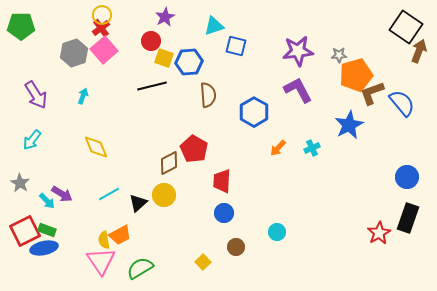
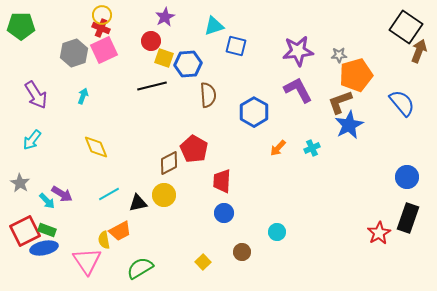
red cross at (101, 28): rotated 30 degrees counterclockwise
pink square at (104, 50): rotated 16 degrees clockwise
blue hexagon at (189, 62): moved 1 px left, 2 px down
brown L-shape at (372, 93): moved 32 px left, 9 px down
black triangle at (138, 203): rotated 30 degrees clockwise
orange trapezoid at (120, 235): moved 4 px up
brown circle at (236, 247): moved 6 px right, 5 px down
pink triangle at (101, 261): moved 14 px left
